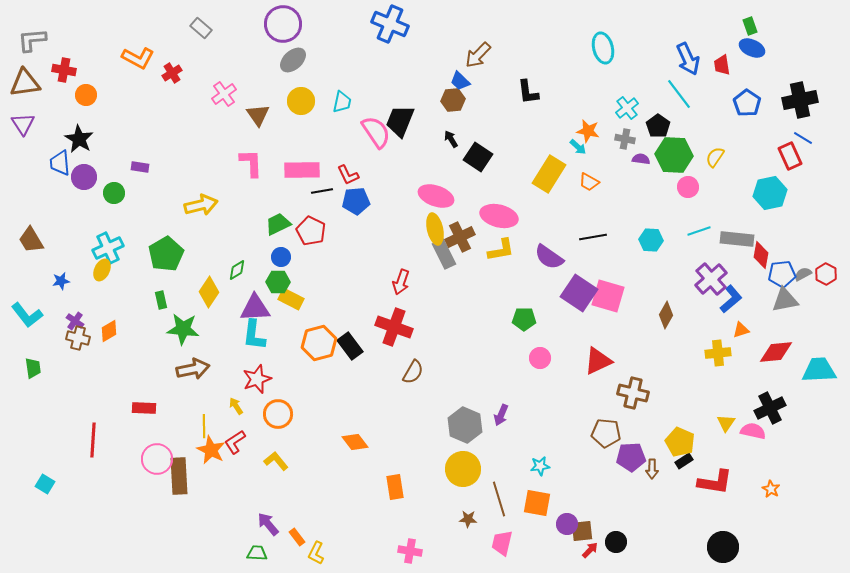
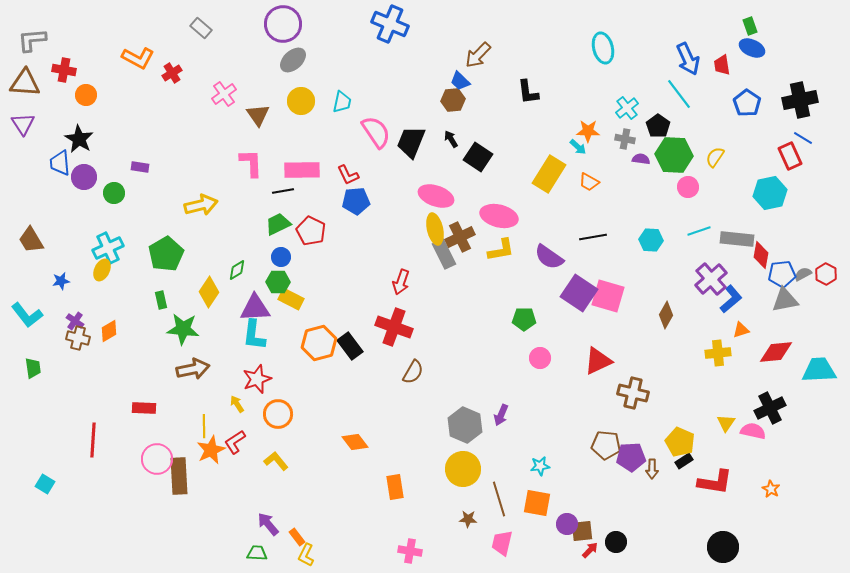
brown triangle at (25, 83): rotated 12 degrees clockwise
black trapezoid at (400, 121): moved 11 px right, 21 px down
orange star at (588, 131): rotated 10 degrees counterclockwise
black line at (322, 191): moved 39 px left
yellow arrow at (236, 406): moved 1 px right, 2 px up
brown pentagon at (606, 433): moved 12 px down
orange star at (211, 450): rotated 20 degrees clockwise
yellow L-shape at (316, 553): moved 10 px left, 2 px down
